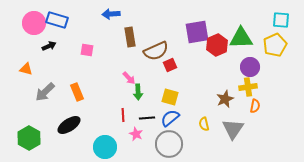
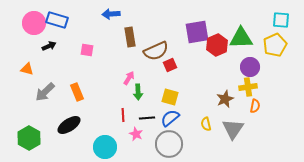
orange triangle: moved 1 px right
pink arrow: rotated 104 degrees counterclockwise
yellow semicircle: moved 2 px right
